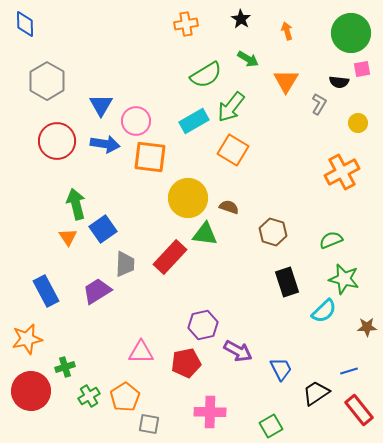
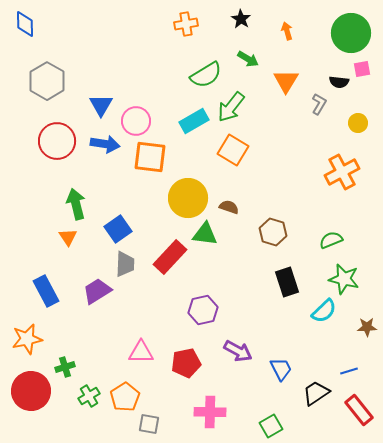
blue square at (103, 229): moved 15 px right
purple hexagon at (203, 325): moved 15 px up
